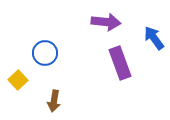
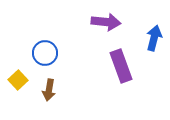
blue arrow: rotated 50 degrees clockwise
purple rectangle: moved 1 px right, 3 px down
brown arrow: moved 5 px left, 11 px up
